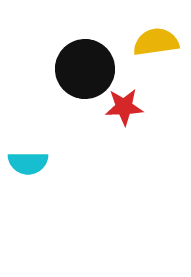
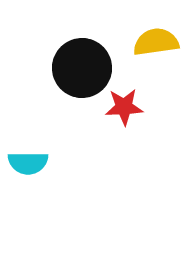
black circle: moved 3 px left, 1 px up
